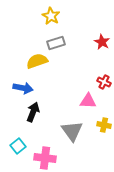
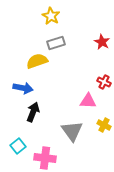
yellow cross: rotated 16 degrees clockwise
